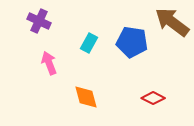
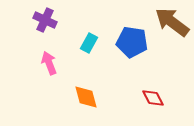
purple cross: moved 6 px right, 1 px up
red diamond: rotated 35 degrees clockwise
